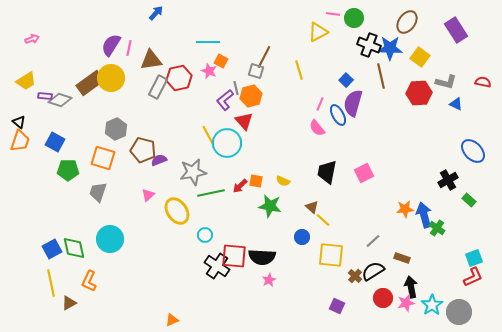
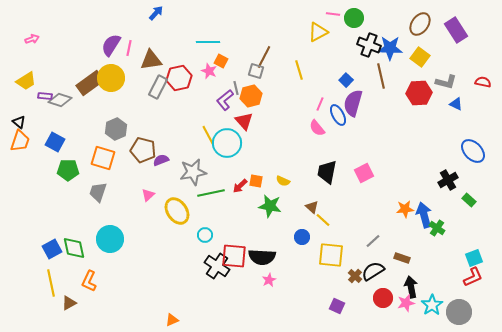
brown ellipse at (407, 22): moved 13 px right, 2 px down
purple semicircle at (159, 160): moved 2 px right
